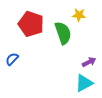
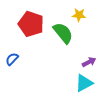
green semicircle: rotated 20 degrees counterclockwise
